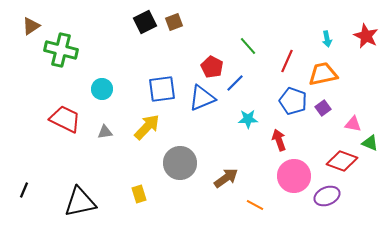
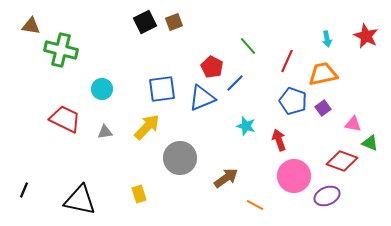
brown triangle: rotated 42 degrees clockwise
cyan star: moved 2 px left, 7 px down; rotated 18 degrees clockwise
gray circle: moved 5 px up
black triangle: moved 2 px up; rotated 24 degrees clockwise
